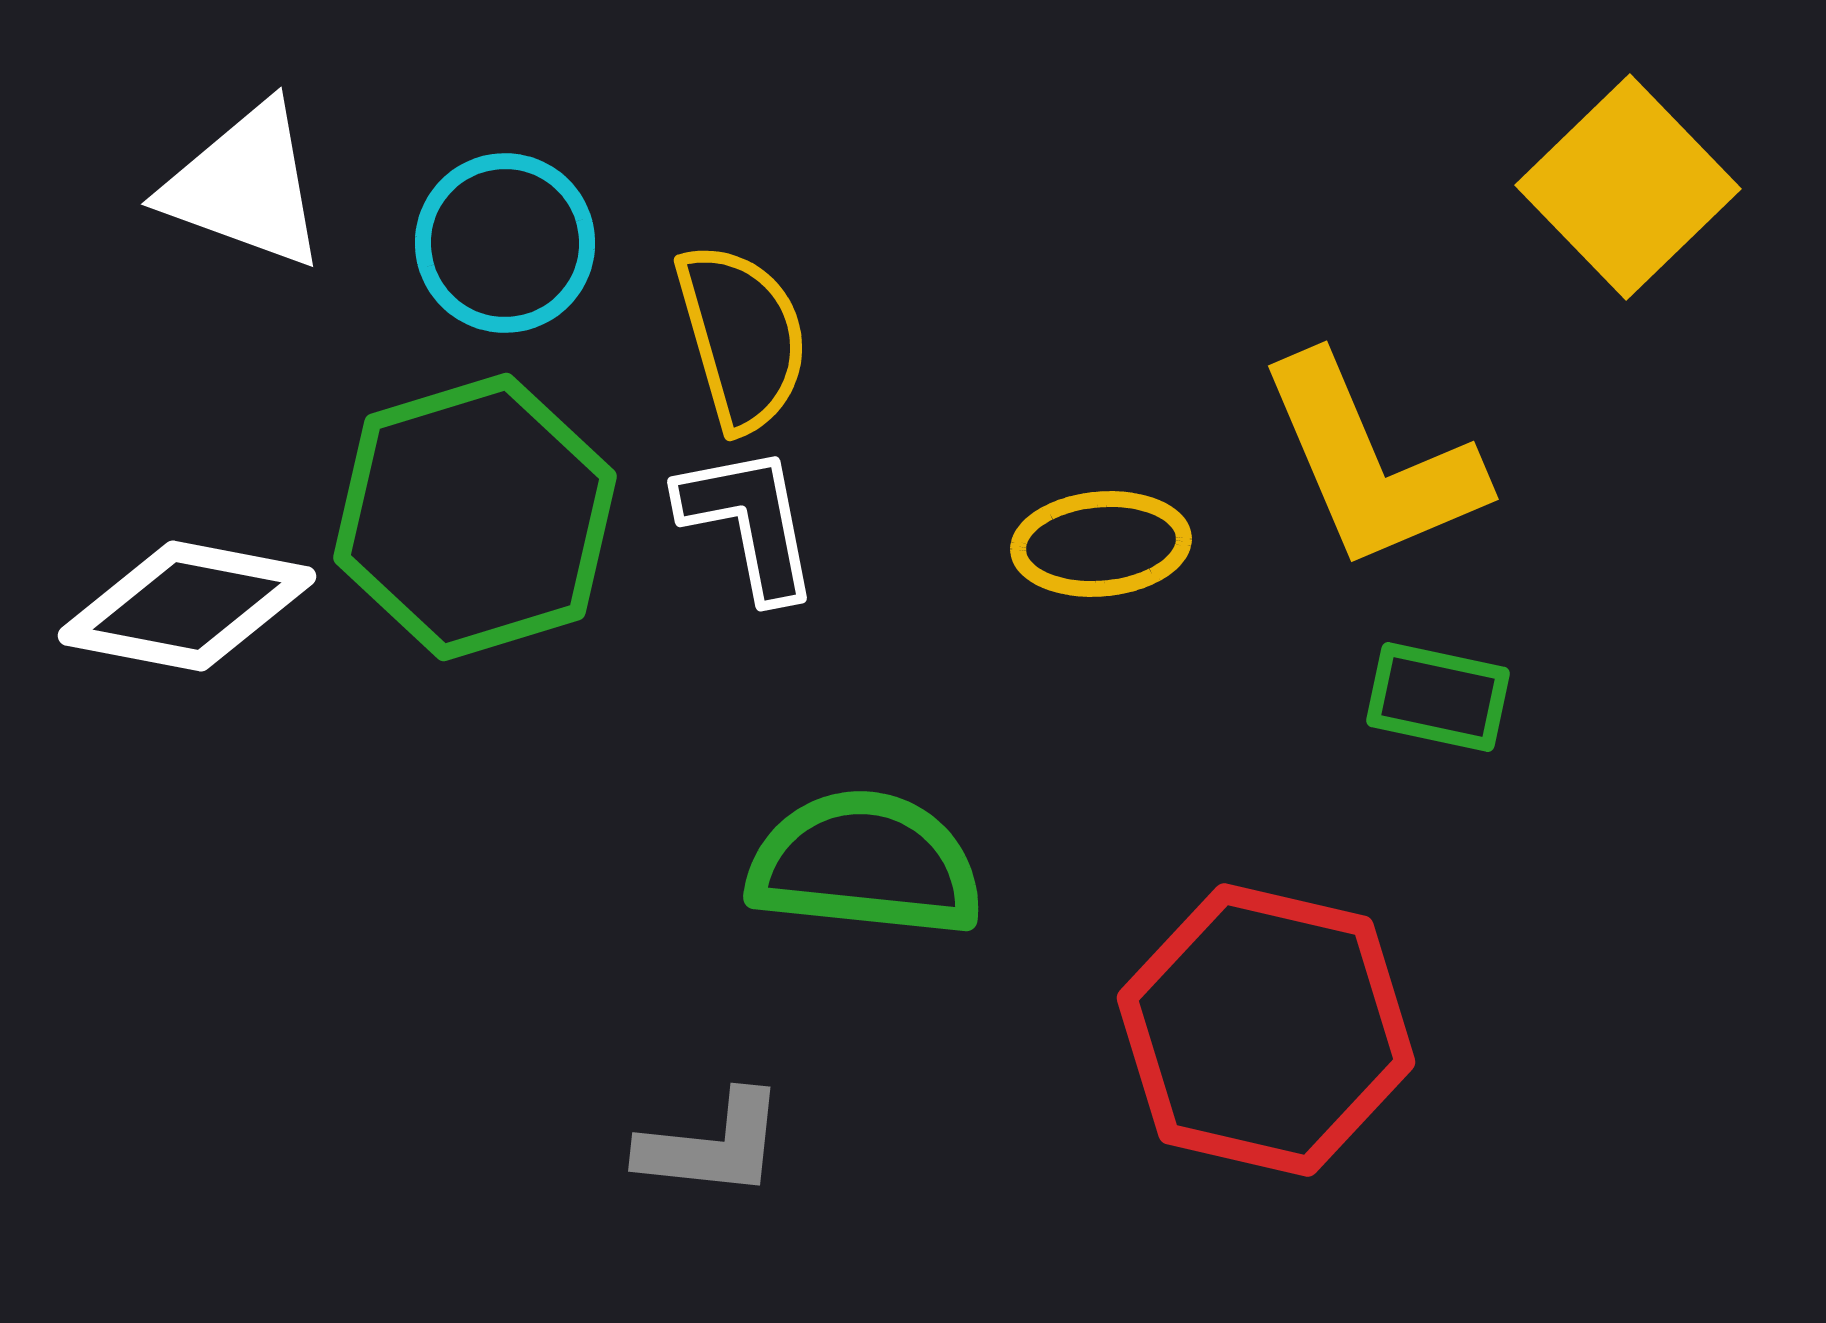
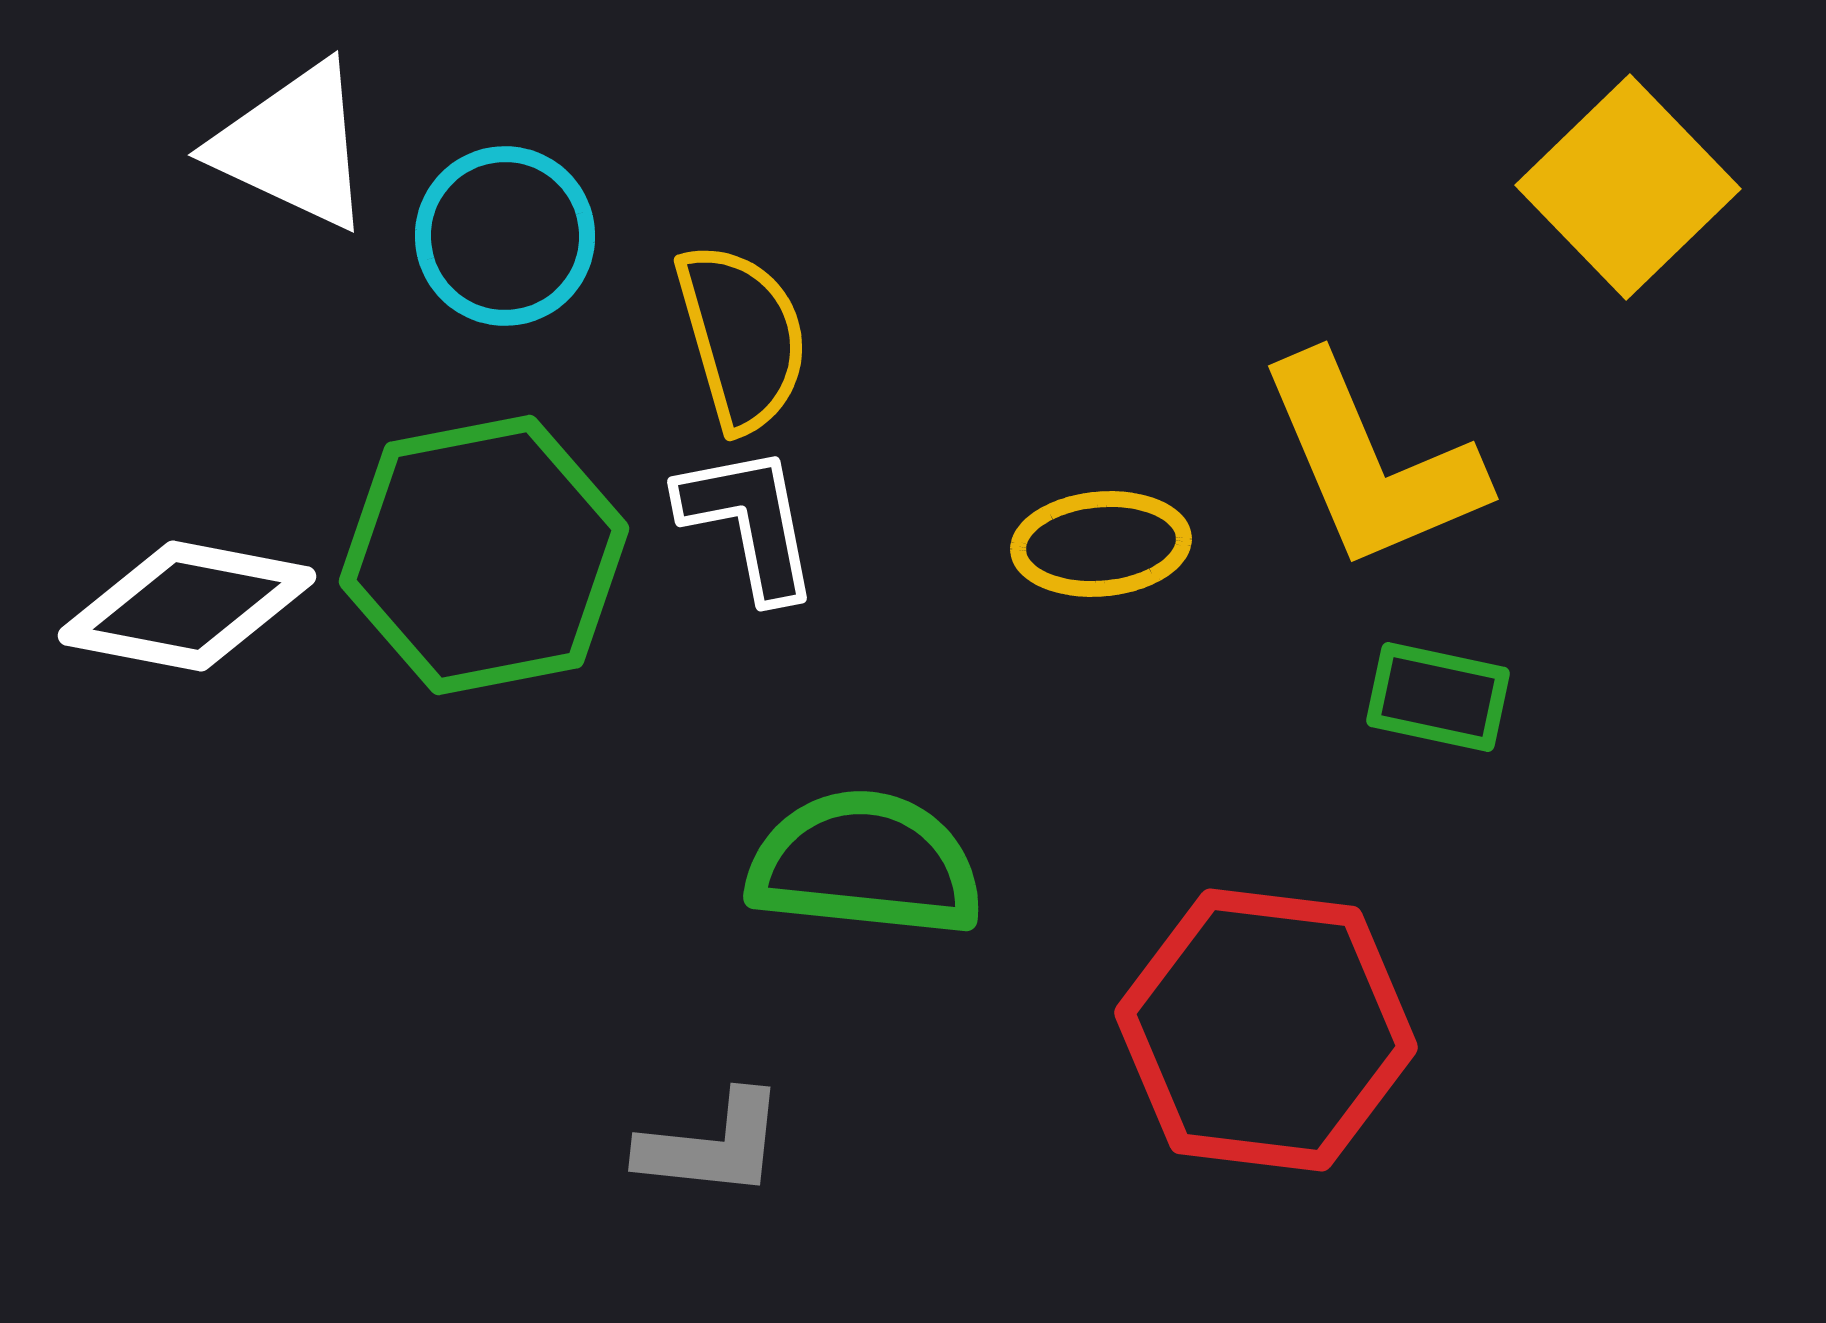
white triangle: moved 48 px right, 40 px up; rotated 5 degrees clockwise
cyan circle: moved 7 px up
green hexagon: moved 9 px right, 38 px down; rotated 6 degrees clockwise
red hexagon: rotated 6 degrees counterclockwise
